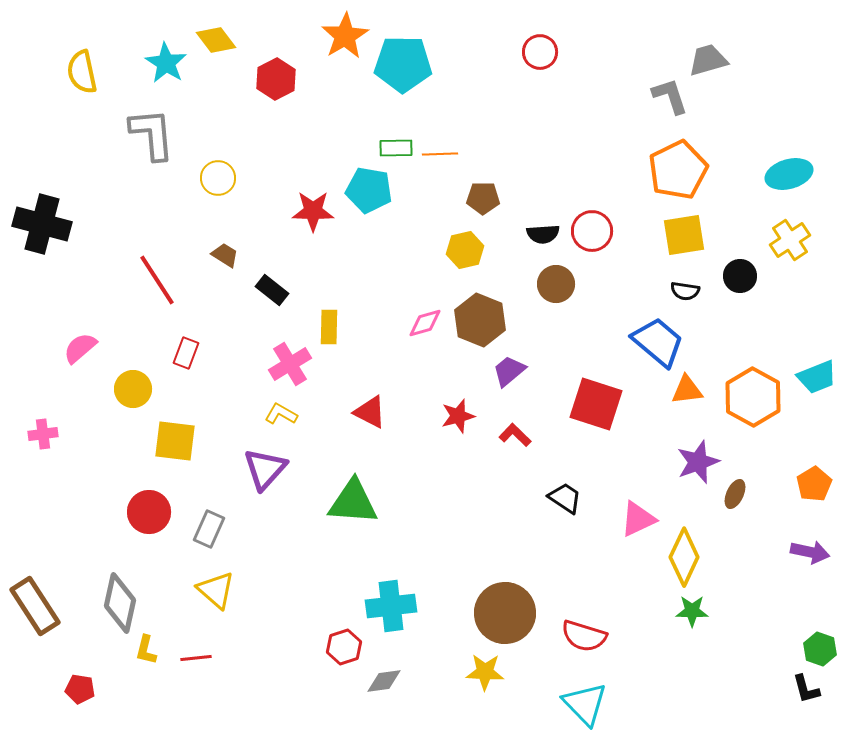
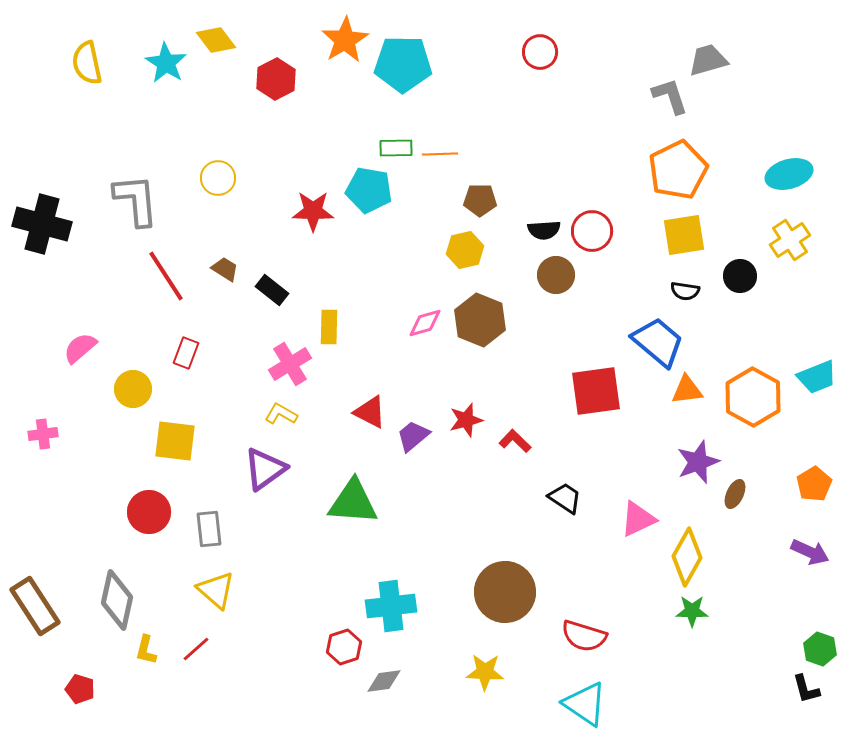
orange star at (345, 36): moved 4 px down
yellow semicircle at (82, 72): moved 5 px right, 9 px up
gray L-shape at (152, 134): moved 16 px left, 66 px down
brown pentagon at (483, 198): moved 3 px left, 2 px down
black semicircle at (543, 234): moved 1 px right, 4 px up
brown trapezoid at (225, 255): moved 14 px down
red line at (157, 280): moved 9 px right, 4 px up
brown circle at (556, 284): moved 9 px up
purple trapezoid at (509, 371): moved 96 px left, 65 px down
red square at (596, 404): moved 13 px up; rotated 26 degrees counterclockwise
red star at (458, 416): moved 8 px right, 4 px down
red L-shape at (515, 435): moved 6 px down
purple triangle at (265, 469): rotated 12 degrees clockwise
gray rectangle at (209, 529): rotated 30 degrees counterclockwise
purple arrow at (810, 552): rotated 12 degrees clockwise
yellow diamond at (684, 557): moved 3 px right; rotated 4 degrees clockwise
gray diamond at (120, 603): moved 3 px left, 3 px up
brown circle at (505, 613): moved 21 px up
red line at (196, 658): moved 9 px up; rotated 36 degrees counterclockwise
red pentagon at (80, 689): rotated 8 degrees clockwise
cyan triangle at (585, 704): rotated 12 degrees counterclockwise
